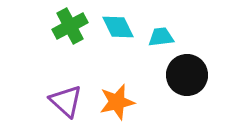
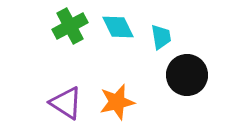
cyan trapezoid: rotated 88 degrees clockwise
purple triangle: moved 2 px down; rotated 9 degrees counterclockwise
